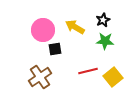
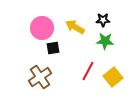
black star: rotated 24 degrees clockwise
pink circle: moved 1 px left, 2 px up
black square: moved 2 px left, 1 px up
red line: rotated 48 degrees counterclockwise
